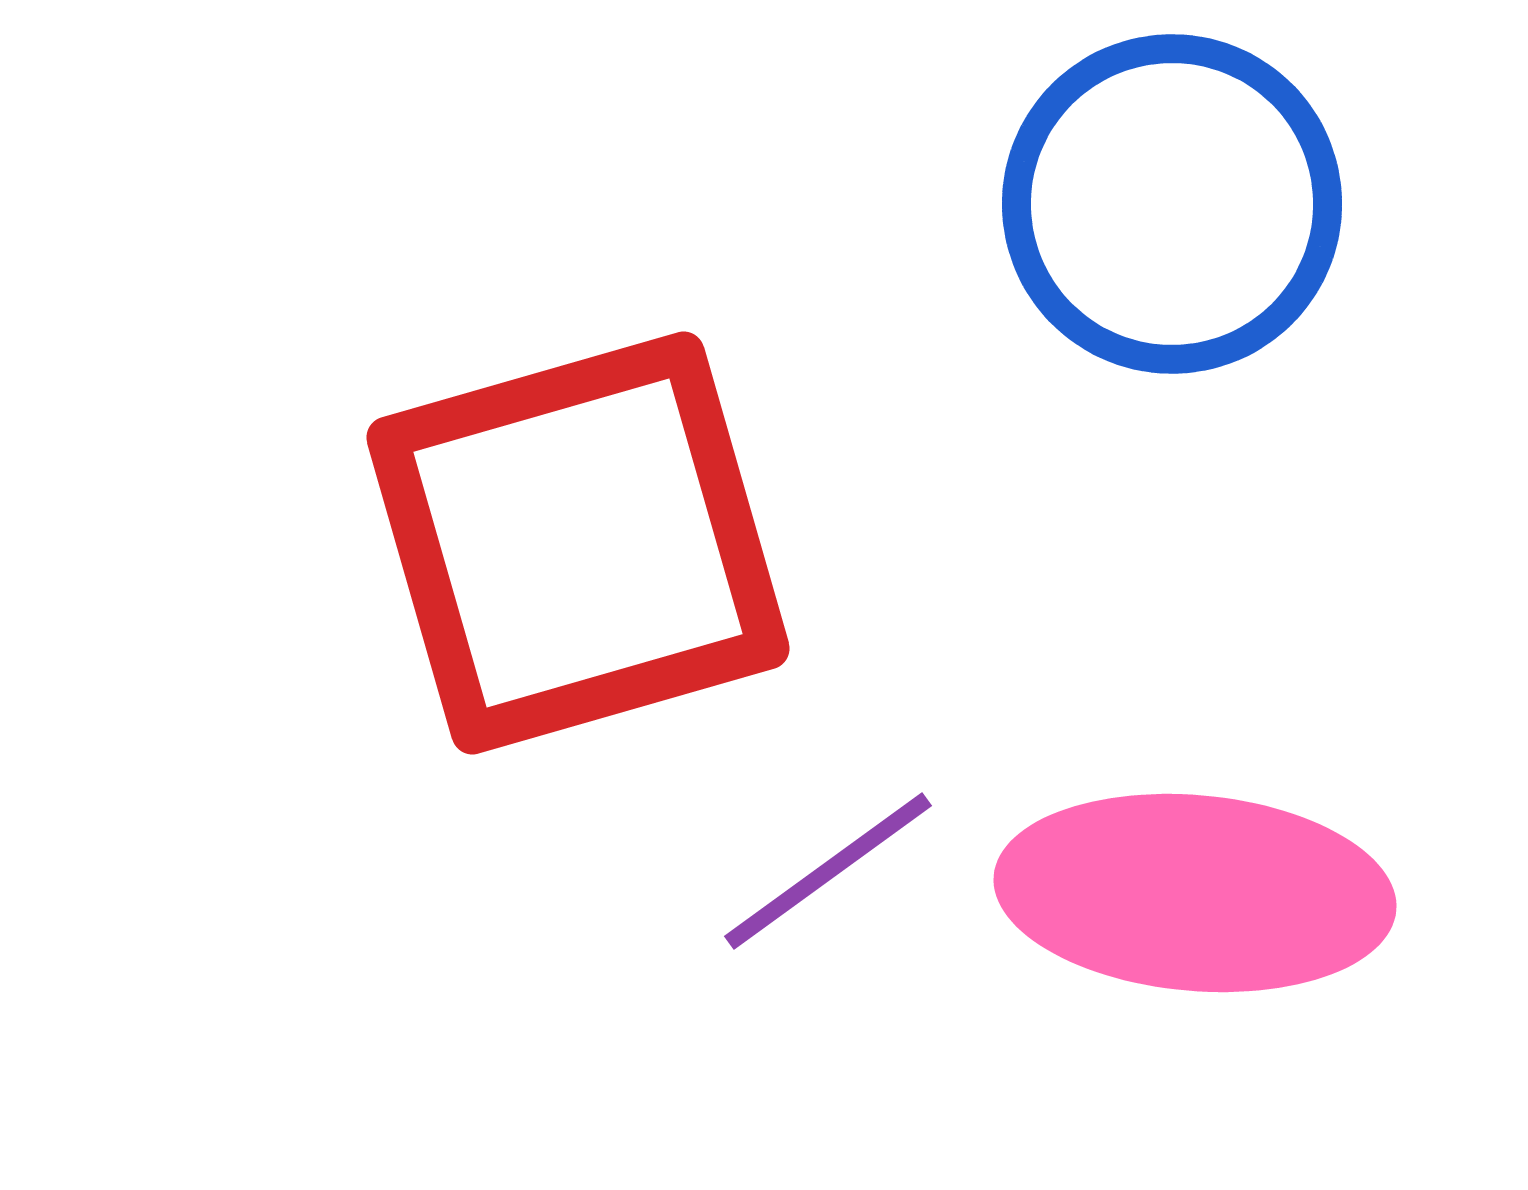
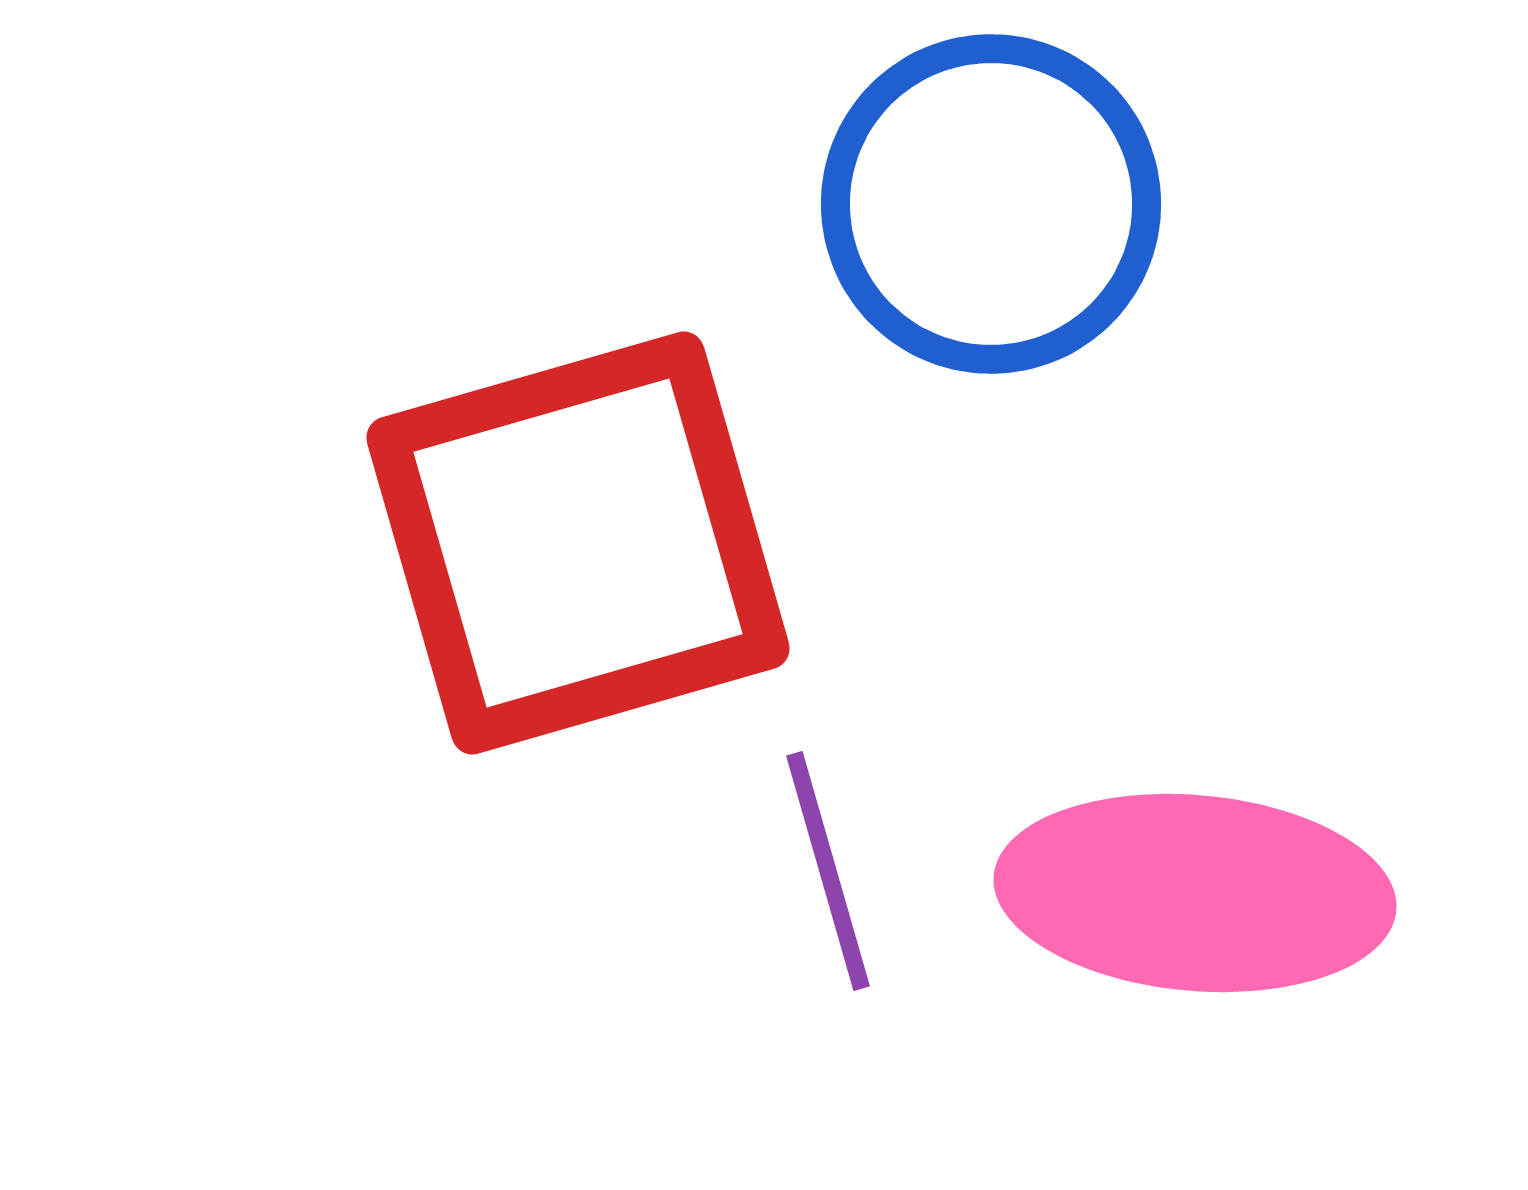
blue circle: moved 181 px left
purple line: rotated 70 degrees counterclockwise
